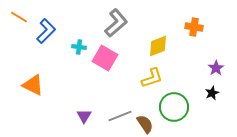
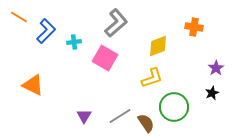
cyan cross: moved 5 px left, 5 px up; rotated 16 degrees counterclockwise
gray line: rotated 10 degrees counterclockwise
brown semicircle: moved 1 px right, 1 px up
